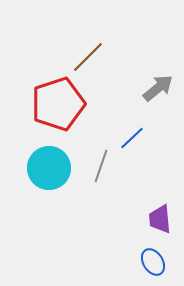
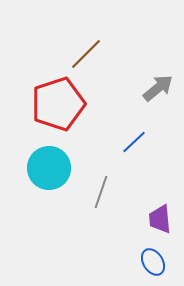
brown line: moved 2 px left, 3 px up
blue line: moved 2 px right, 4 px down
gray line: moved 26 px down
